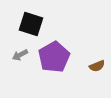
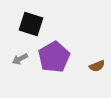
gray arrow: moved 4 px down
